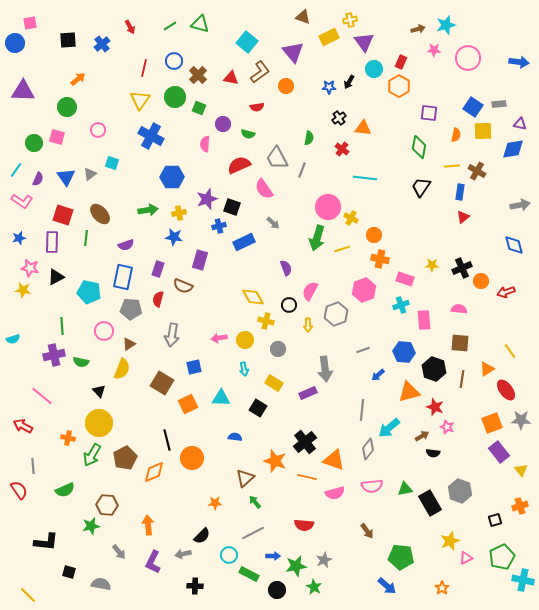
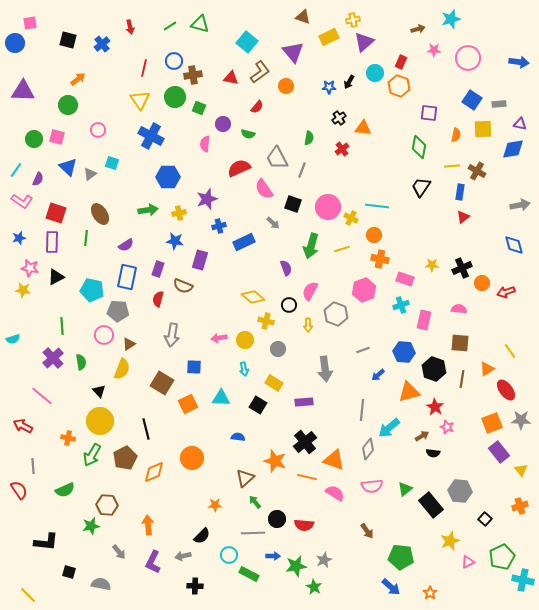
yellow cross at (350, 20): moved 3 px right
cyan star at (446, 25): moved 5 px right, 6 px up
red arrow at (130, 27): rotated 16 degrees clockwise
black square at (68, 40): rotated 18 degrees clockwise
purple triangle at (364, 42): rotated 25 degrees clockwise
cyan circle at (374, 69): moved 1 px right, 4 px down
brown cross at (198, 75): moved 5 px left; rotated 36 degrees clockwise
orange hexagon at (399, 86): rotated 10 degrees counterclockwise
yellow triangle at (140, 100): rotated 10 degrees counterclockwise
green circle at (67, 107): moved 1 px right, 2 px up
red semicircle at (257, 107): rotated 40 degrees counterclockwise
blue square at (473, 107): moved 1 px left, 7 px up
yellow square at (483, 131): moved 2 px up
green circle at (34, 143): moved 4 px up
red cross at (342, 149): rotated 16 degrees clockwise
red semicircle at (239, 165): moved 3 px down
blue triangle at (66, 177): moved 2 px right, 10 px up; rotated 12 degrees counterclockwise
blue hexagon at (172, 177): moved 4 px left
cyan line at (365, 178): moved 12 px right, 28 px down
black square at (232, 207): moved 61 px right, 3 px up
brown ellipse at (100, 214): rotated 10 degrees clockwise
red square at (63, 215): moved 7 px left, 2 px up
blue star at (174, 237): moved 1 px right, 4 px down
green arrow at (317, 238): moved 6 px left, 8 px down
purple semicircle at (126, 245): rotated 14 degrees counterclockwise
blue rectangle at (123, 277): moved 4 px right
orange circle at (481, 281): moved 1 px right, 2 px down
cyan pentagon at (89, 292): moved 3 px right, 2 px up
yellow diamond at (253, 297): rotated 20 degrees counterclockwise
gray pentagon at (131, 309): moved 13 px left, 2 px down
gray hexagon at (336, 314): rotated 20 degrees counterclockwise
pink rectangle at (424, 320): rotated 18 degrees clockwise
pink circle at (104, 331): moved 4 px down
purple cross at (54, 355): moved 1 px left, 3 px down; rotated 30 degrees counterclockwise
green semicircle at (81, 362): rotated 112 degrees counterclockwise
blue square at (194, 367): rotated 14 degrees clockwise
purple rectangle at (308, 393): moved 4 px left, 9 px down; rotated 18 degrees clockwise
red star at (435, 407): rotated 12 degrees clockwise
black square at (258, 408): moved 3 px up
yellow circle at (99, 423): moved 1 px right, 2 px up
blue semicircle at (235, 437): moved 3 px right
black line at (167, 440): moved 21 px left, 11 px up
green triangle at (405, 489): rotated 28 degrees counterclockwise
gray hexagon at (460, 491): rotated 15 degrees counterclockwise
pink semicircle at (335, 493): rotated 132 degrees counterclockwise
orange star at (215, 503): moved 2 px down
black rectangle at (430, 503): moved 1 px right, 2 px down; rotated 10 degrees counterclockwise
black square at (495, 520): moved 10 px left, 1 px up; rotated 32 degrees counterclockwise
gray line at (253, 533): rotated 25 degrees clockwise
gray arrow at (183, 554): moved 2 px down
pink triangle at (466, 558): moved 2 px right, 4 px down
blue arrow at (387, 586): moved 4 px right, 1 px down
orange star at (442, 588): moved 12 px left, 5 px down
black circle at (277, 590): moved 71 px up
